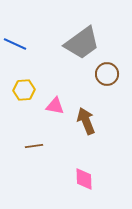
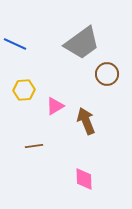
pink triangle: rotated 42 degrees counterclockwise
